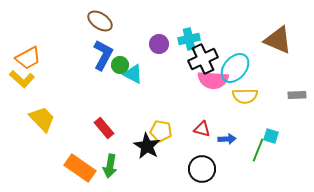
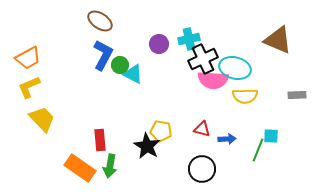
cyan ellipse: rotated 64 degrees clockwise
yellow L-shape: moved 7 px right, 8 px down; rotated 115 degrees clockwise
red rectangle: moved 4 px left, 12 px down; rotated 35 degrees clockwise
cyan square: rotated 14 degrees counterclockwise
